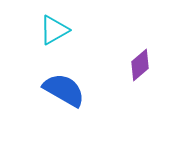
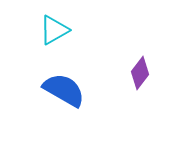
purple diamond: moved 8 px down; rotated 12 degrees counterclockwise
